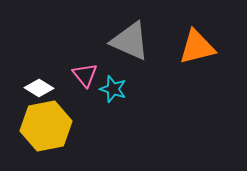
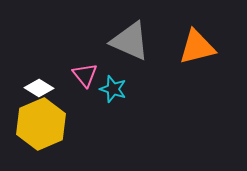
yellow hexagon: moved 5 px left, 2 px up; rotated 12 degrees counterclockwise
